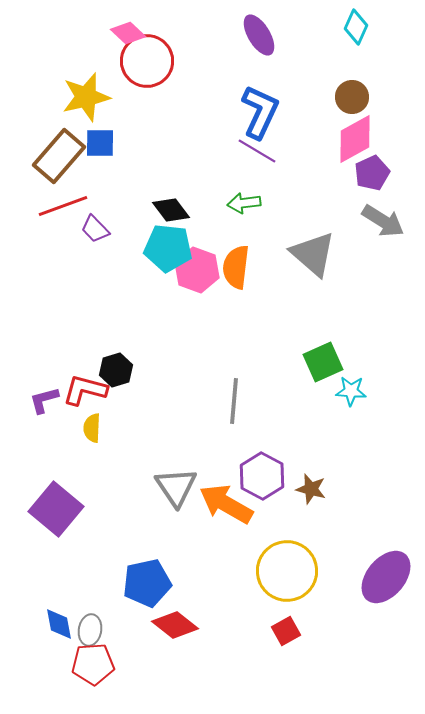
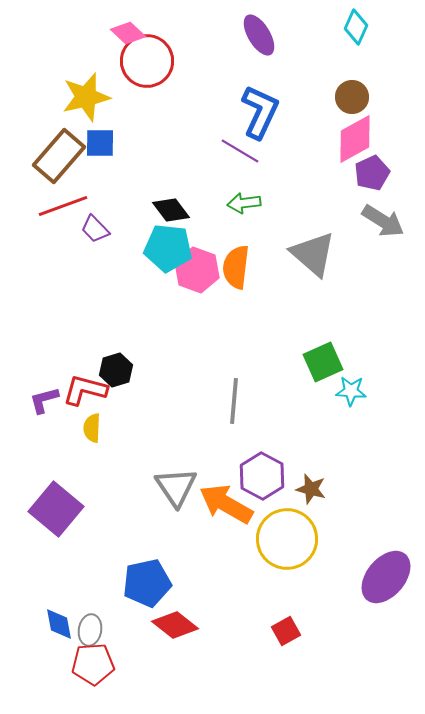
purple line at (257, 151): moved 17 px left
yellow circle at (287, 571): moved 32 px up
